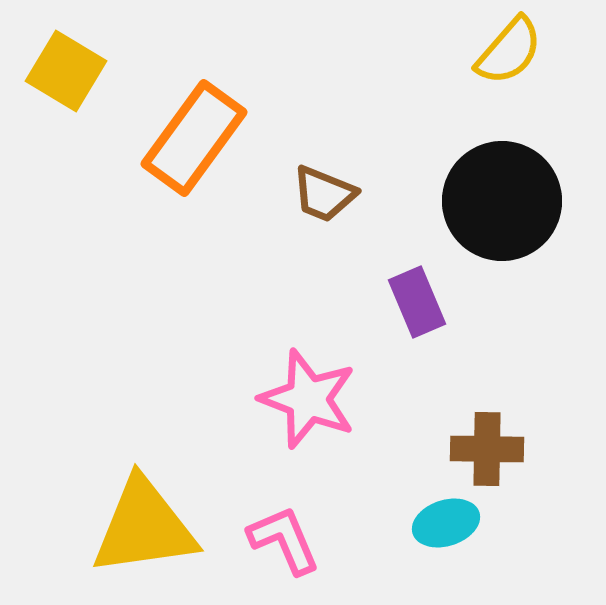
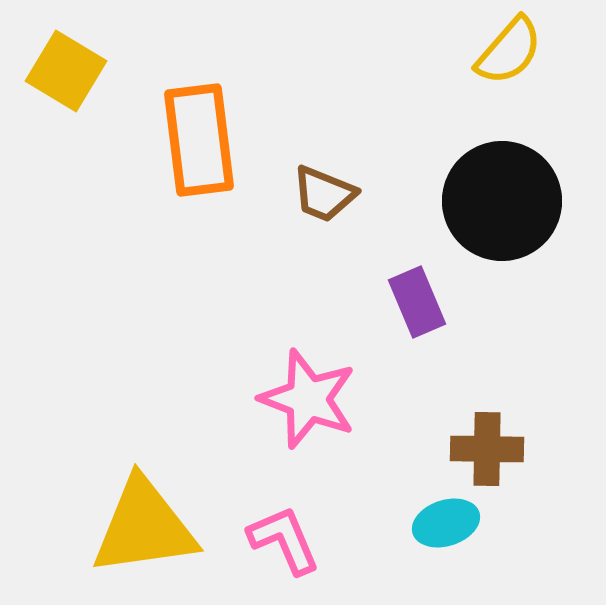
orange rectangle: moved 5 px right, 2 px down; rotated 43 degrees counterclockwise
